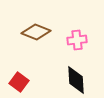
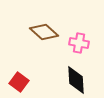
brown diamond: moved 8 px right; rotated 20 degrees clockwise
pink cross: moved 2 px right, 3 px down; rotated 18 degrees clockwise
